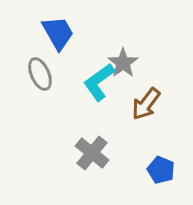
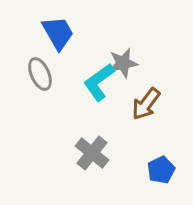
gray star: rotated 24 degrees clockwise
blue pentagon: rotated 24 degrees clockwise
